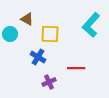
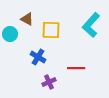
yellow square: moved 1 px right, 4 px up
